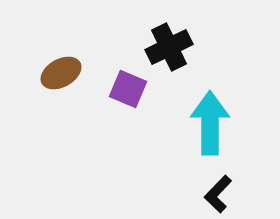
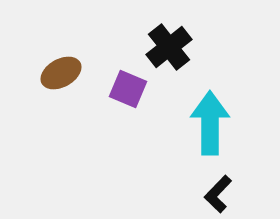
black cross: rotated 12 degrees counterclockwise
